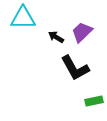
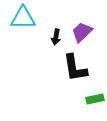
black arrow: rotated 112 degrees counterclockwise
black L-shape: rotated 20 degrees clockwise
green rectangle: moved 1 px right, 2 px up
